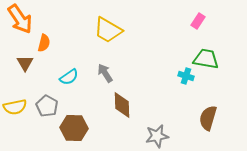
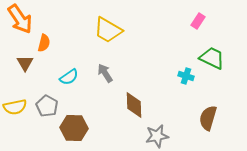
green trapezoid: moved 6 px right, 1 px up; rotated 16 degrees clockwise
brown diamond: moved 12 px right
